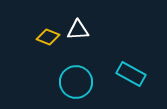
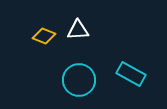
yellow diamond: moved 4 px left, 1 px up
cyan circle: moved 3 px right, 2 px up
